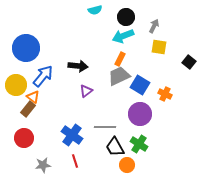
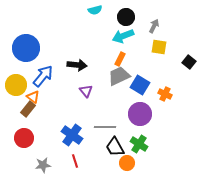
black arrow: moved 1 px left, 1 px up
purple triangle: rotated 32 degrees counterclockwise
orange circle: moved 2 px up
